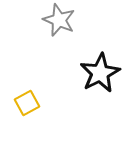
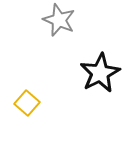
yellow square: rotated 20 degrees counterclockwise
